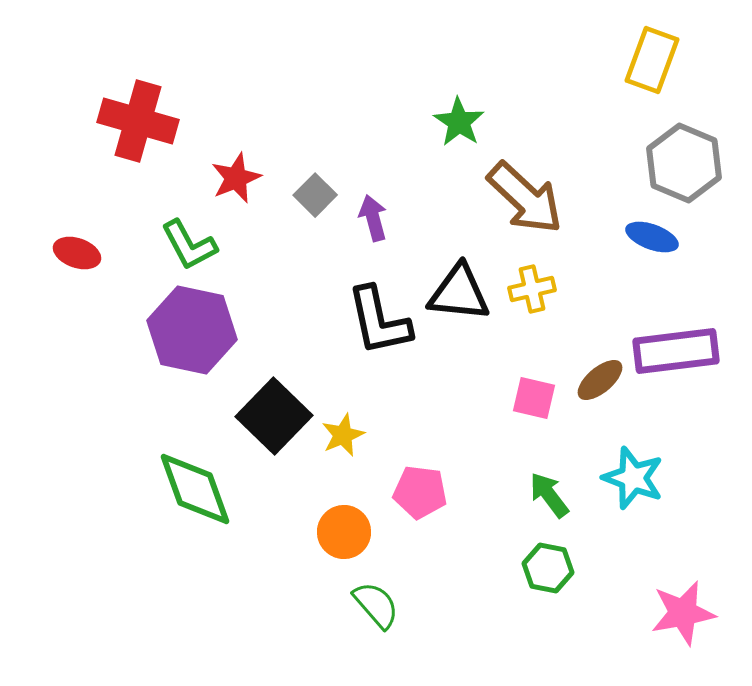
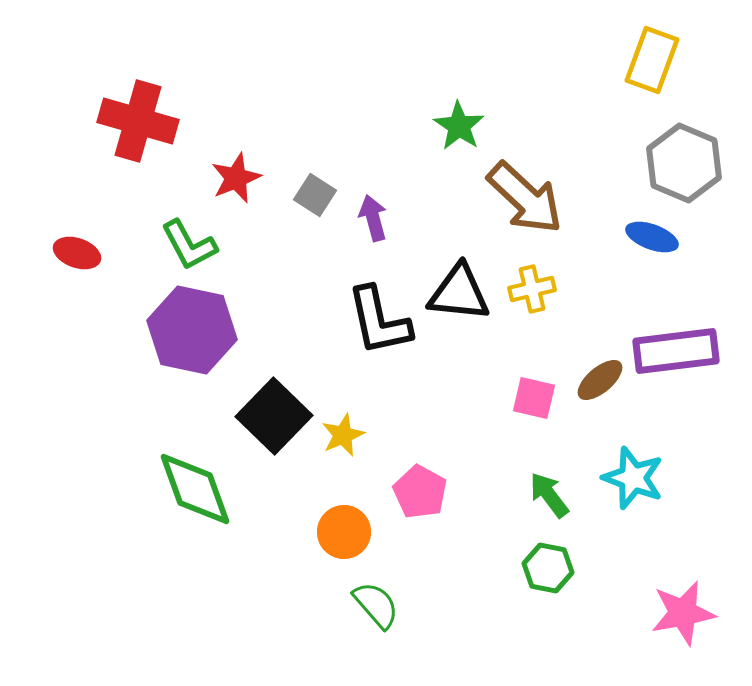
green star: moved 4 px down
gray square: rotated 12 degrees counterclockwise
pink pentagon: rotated 22 degrees clockwise
